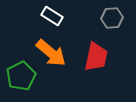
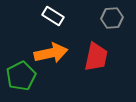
white rectangle: moved 1 px right
orange arrow: rotated 52 degrees counterclockwise
